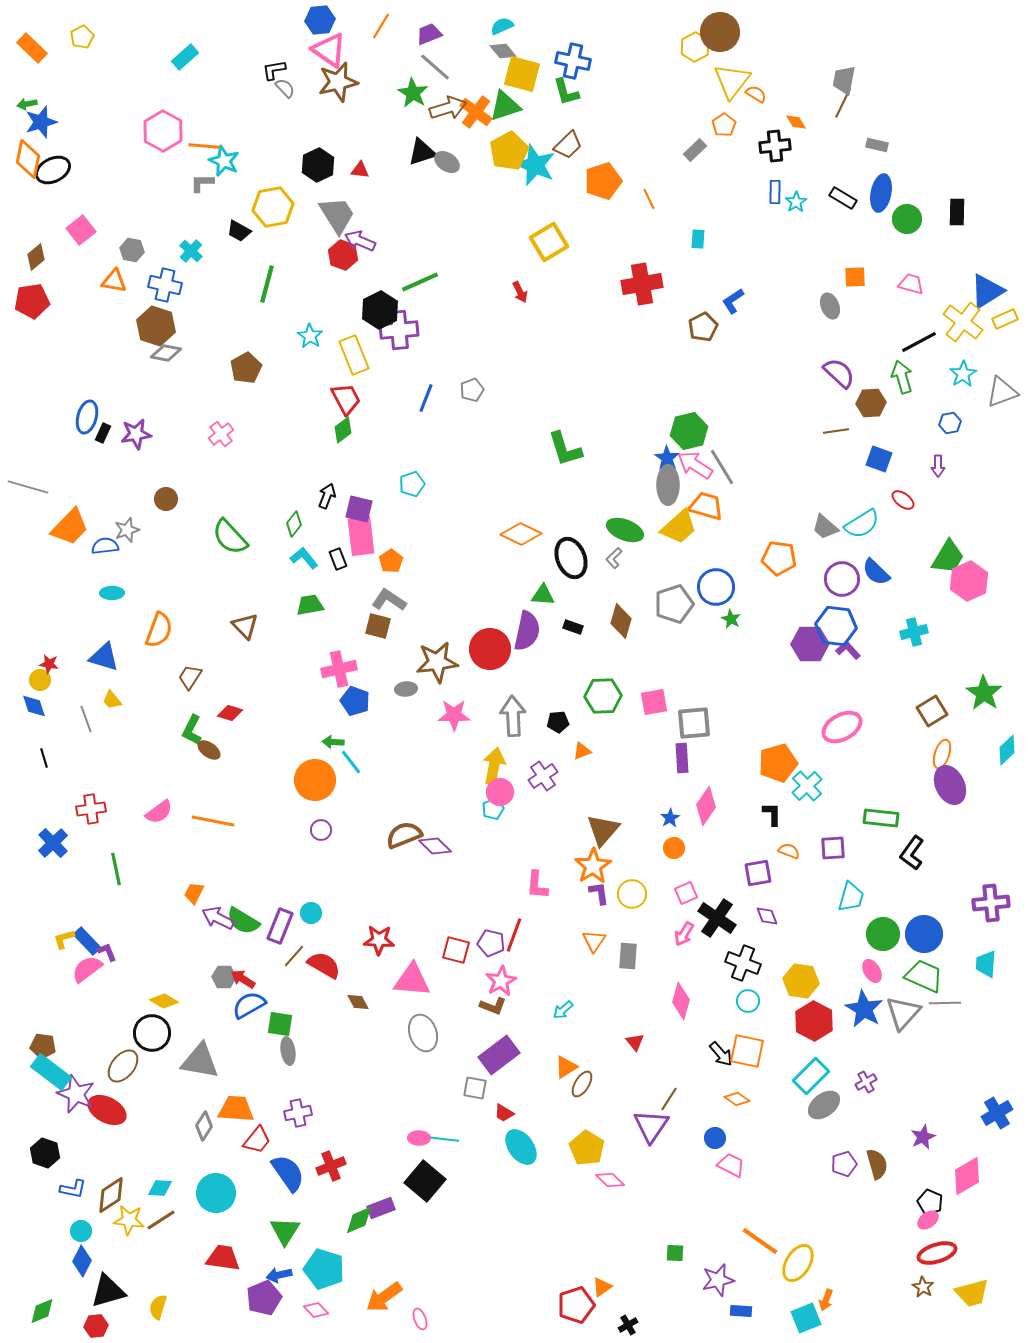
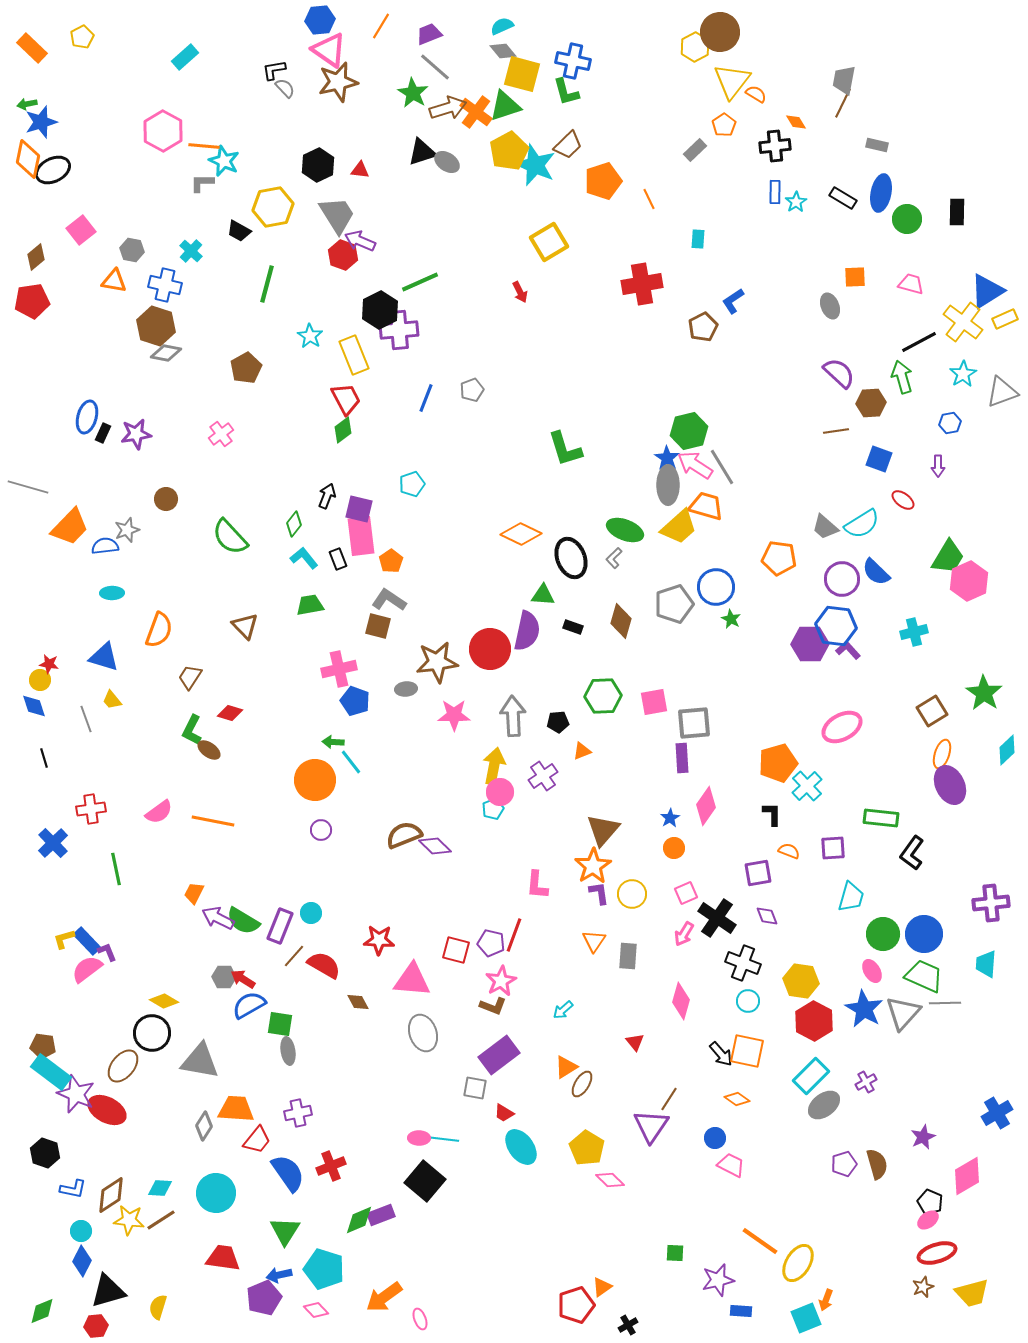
purple rectangle at (381, 1208): moved 7 px down
brown star at (923, 1287): rotated 20 degrees clockwise
